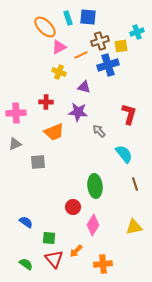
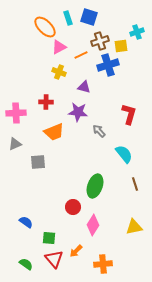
blue square: moved 1 px right; rotated 12 degrees clockwise
green ellipse: rotated 25 degrees clockwise
